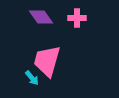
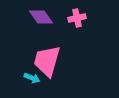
pink cross: rotated 12 degrees counterclockwise
cyan arrow: rotated 28 degrees counterclockwise
